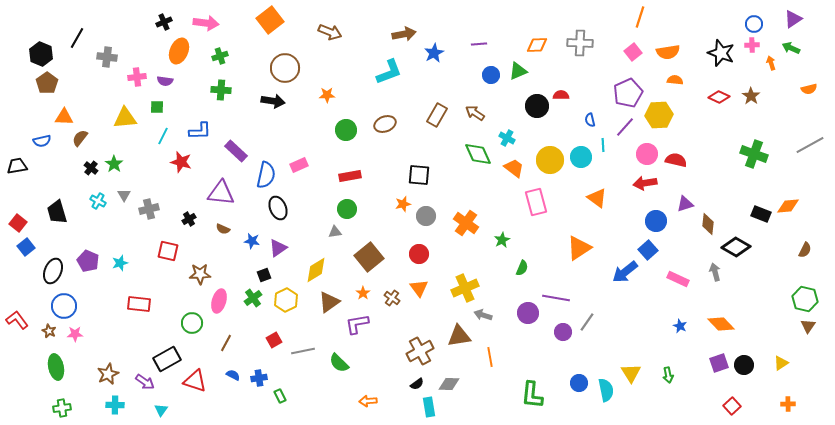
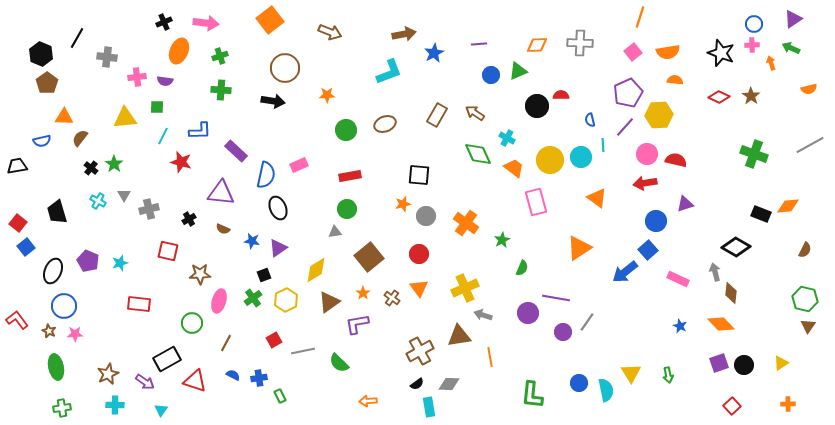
brown diamond at (708, 224): moved 23 px right, 69 px down
